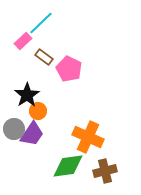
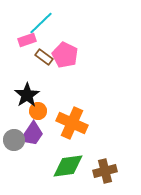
pink rectangle: moved 4 px right, 1 px up; rotated 24 degrees clockwise
pink pentagon: moved 4 px left, 14 px up
gray circle: moved 11 px down
orange cross: moved 16 px left, 14 px up
